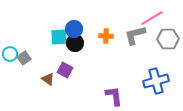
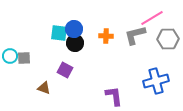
cyan square: moved 4 px up; rotated 12 degrees clockwise
cyan circle: moved 2 px down
gray square: rotated 32 degrees clockwise
brown triangle: moved 4 px left, 9 px down; rotated 16 degrees counterclockwise
